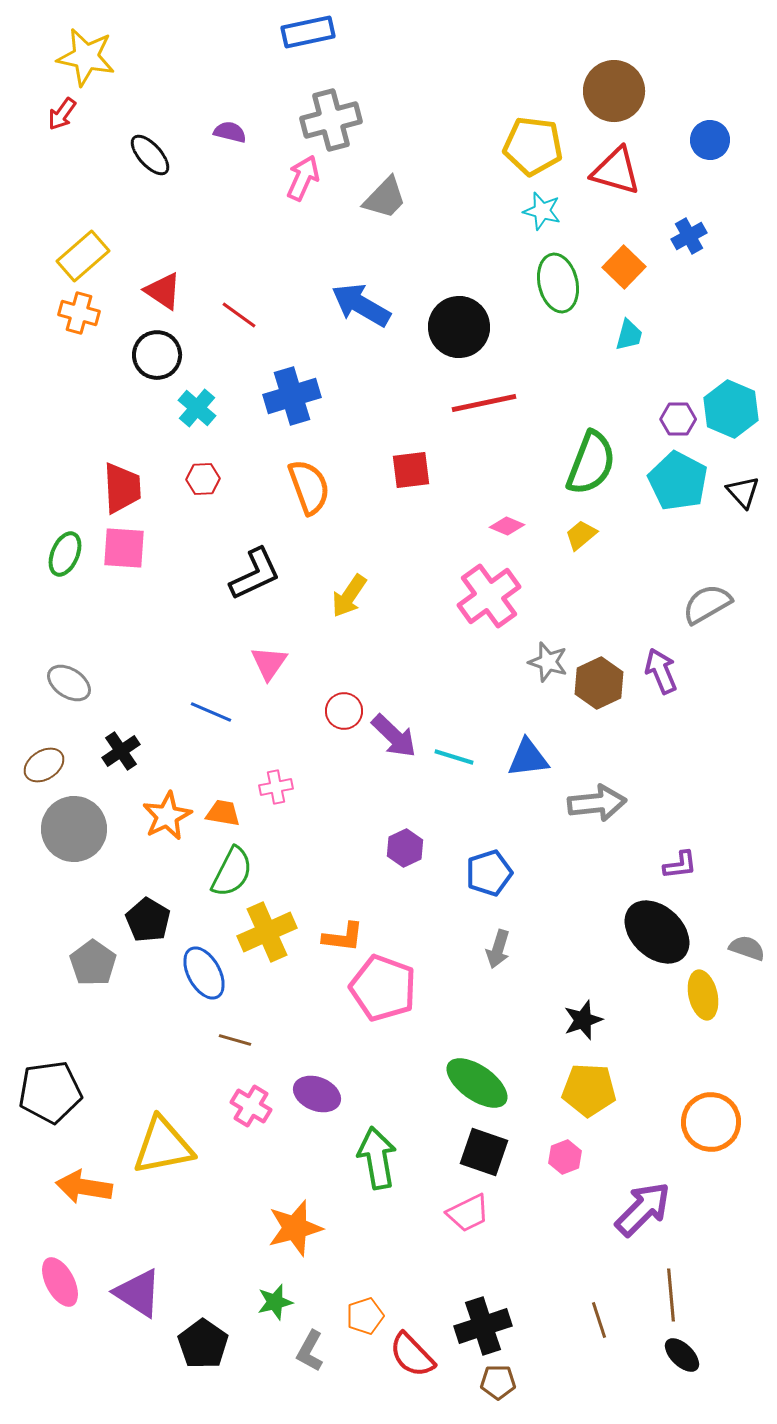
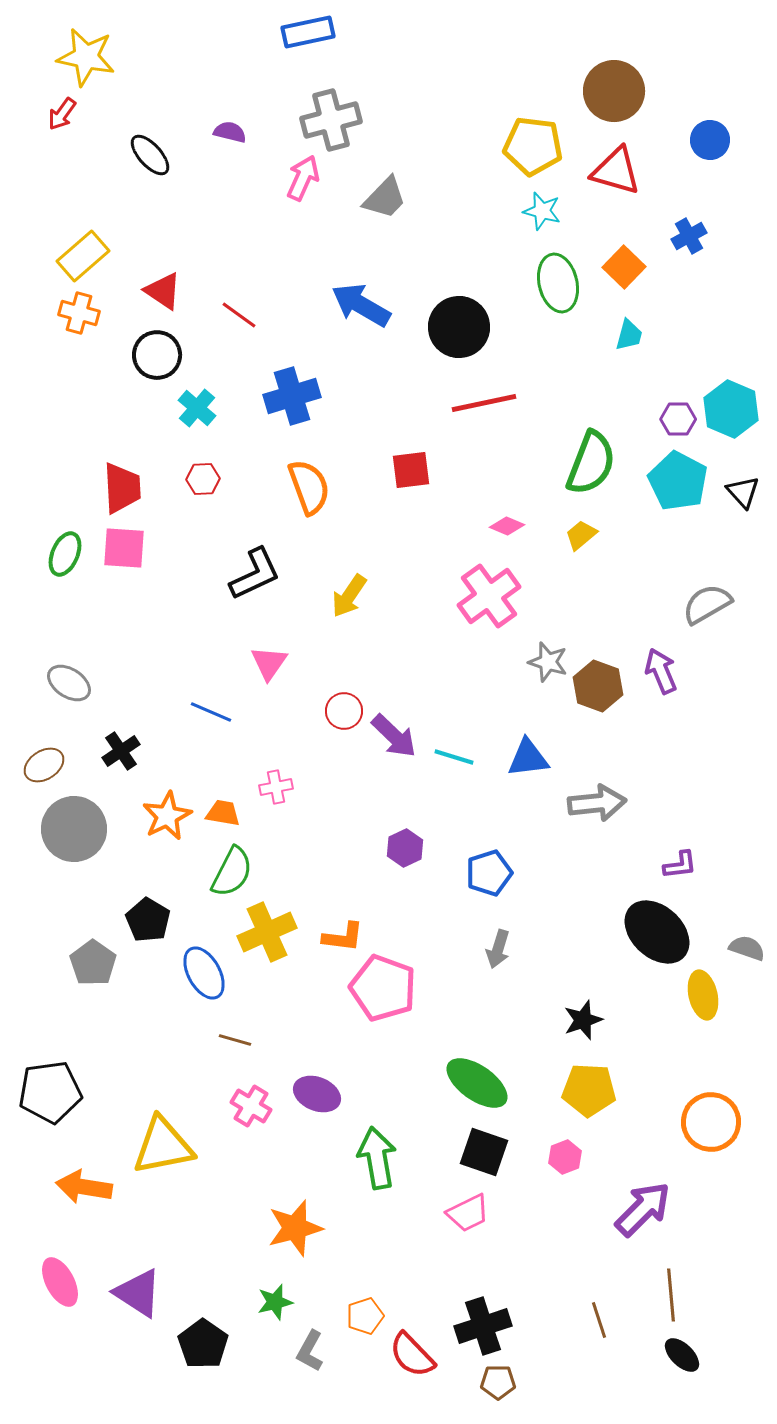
brown hexagon at (599, 683): moved 1 px left, 3 px down; rotated 15 degrees counterclockwise
